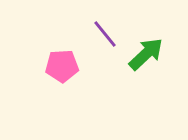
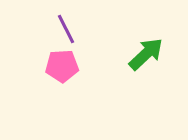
purple line: moved 39 px left, 5 px up; rotated 12 degrees clockwise
